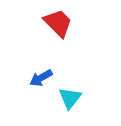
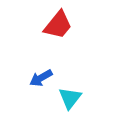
red trapezoid: moved 2 px down; rotated 84 degrees clockwise
